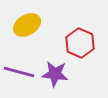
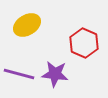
red hexagon: moved 4 px right
purple line: moved 2 px down
